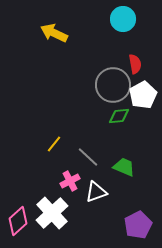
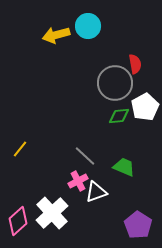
cyan circle: moved 35 px left, 7 px down
yellow arrow: moved 2 px right, 2 px down; rotated 40 degrees counterclockwise
gray circle: moved 2 px right, 2 px up
white pentagon: moved 2 px right, 12 px down
yellow line: moved 34 px left, 5 px down
gray line: moved 3 px left, 1 px up
pink cross: moved 8 px right
purple pentagon: rotated 12 degrees counterclockwise
